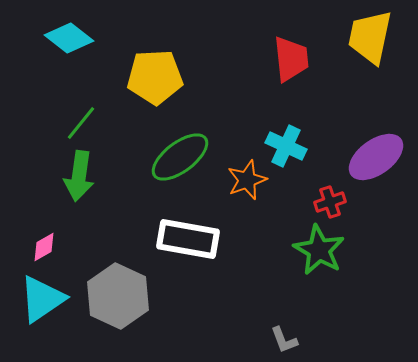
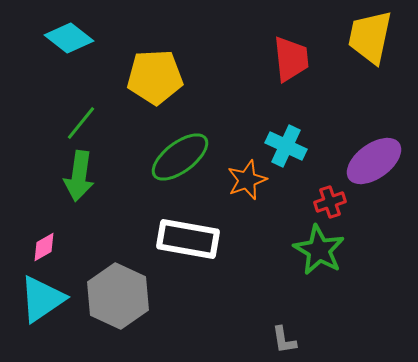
purple ellipse: moved 2 px left, 4 px down
gray L-shape: rotated 12 degrees clockwise
